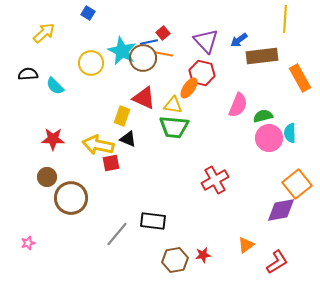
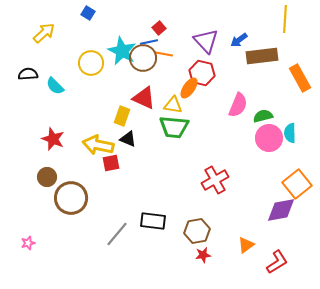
red square at (163, 33): moved 4 px left, 5 px up
red star at (53, 139): rotated 20 degrees clockwise
brown hexagon at (175, 260): moved 22 px right, 29 px up
